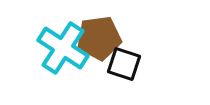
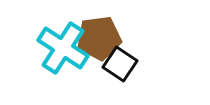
black square: moved 4 px left; rotated 16 degrees clockwise
